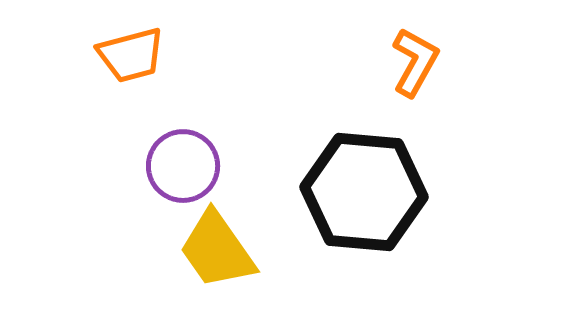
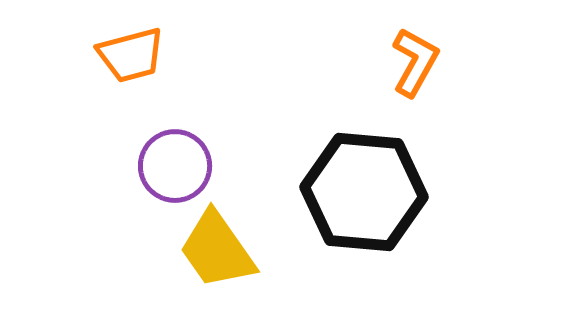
purple circle: moved 8 px left
